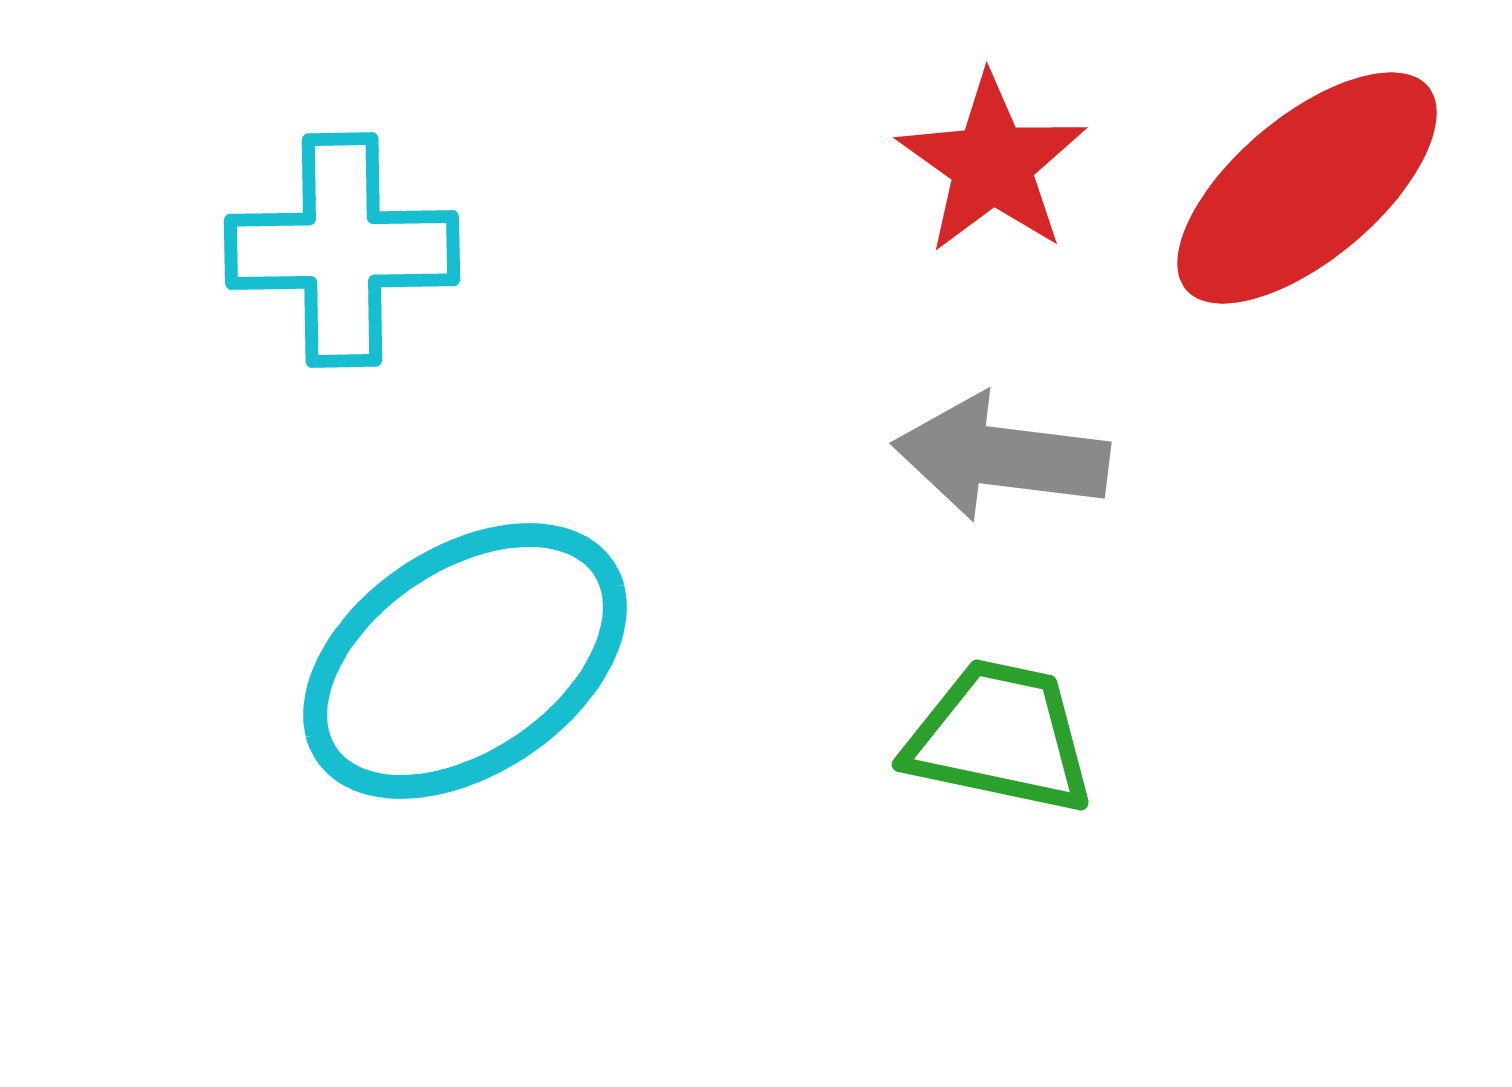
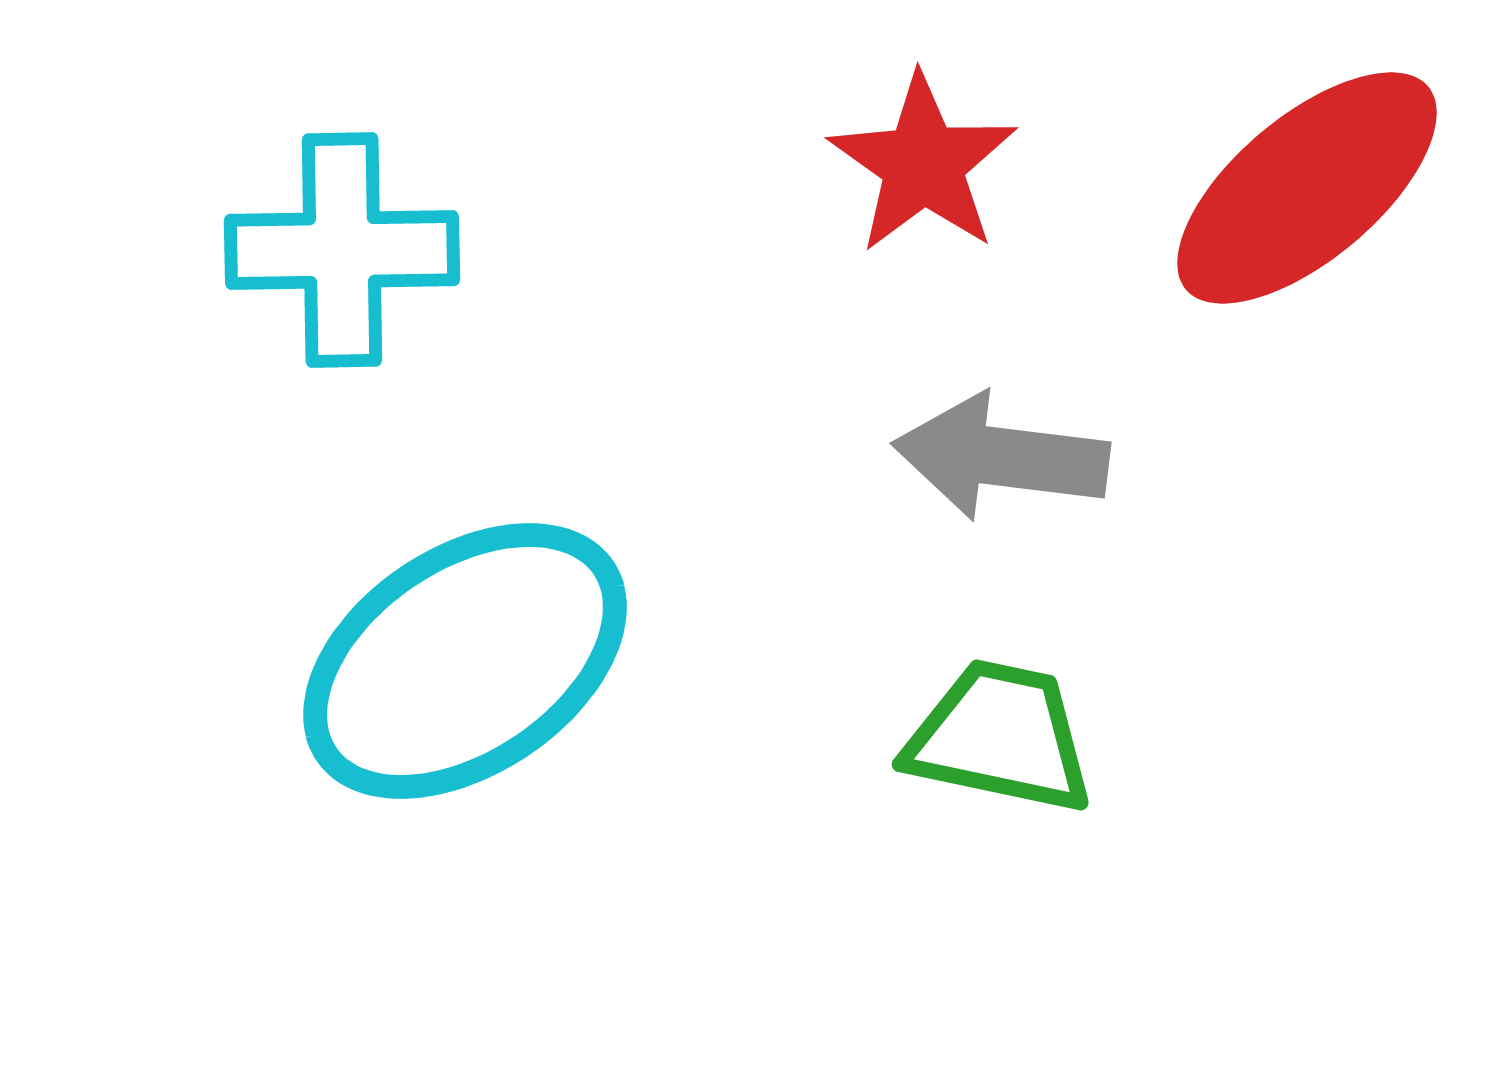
red star: moved 69 px left
